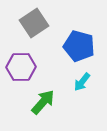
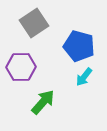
cyan arrow: moved 2 px right, 5 px up
